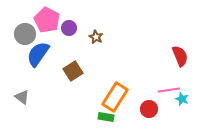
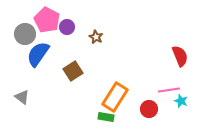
purple circle: moved 2 px left, 1 px up
cyan star: moved 1 px left, 2 px down
